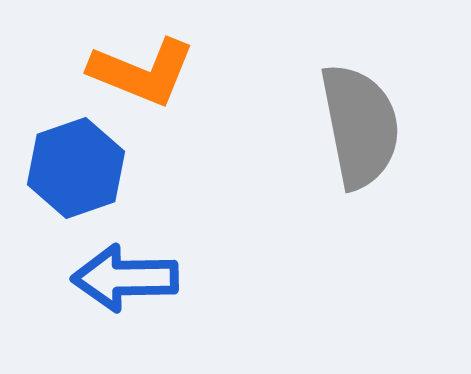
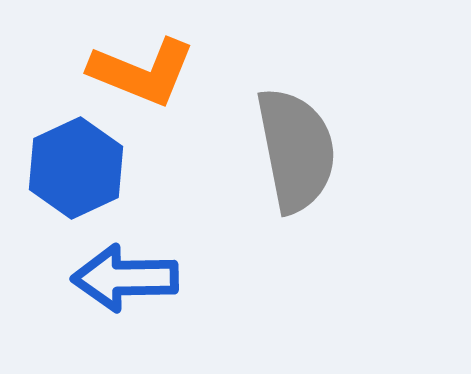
gray semicircle: moved 64 px left, 24 px down
blue hexagon: rotated 6 degrees counterclockwise
